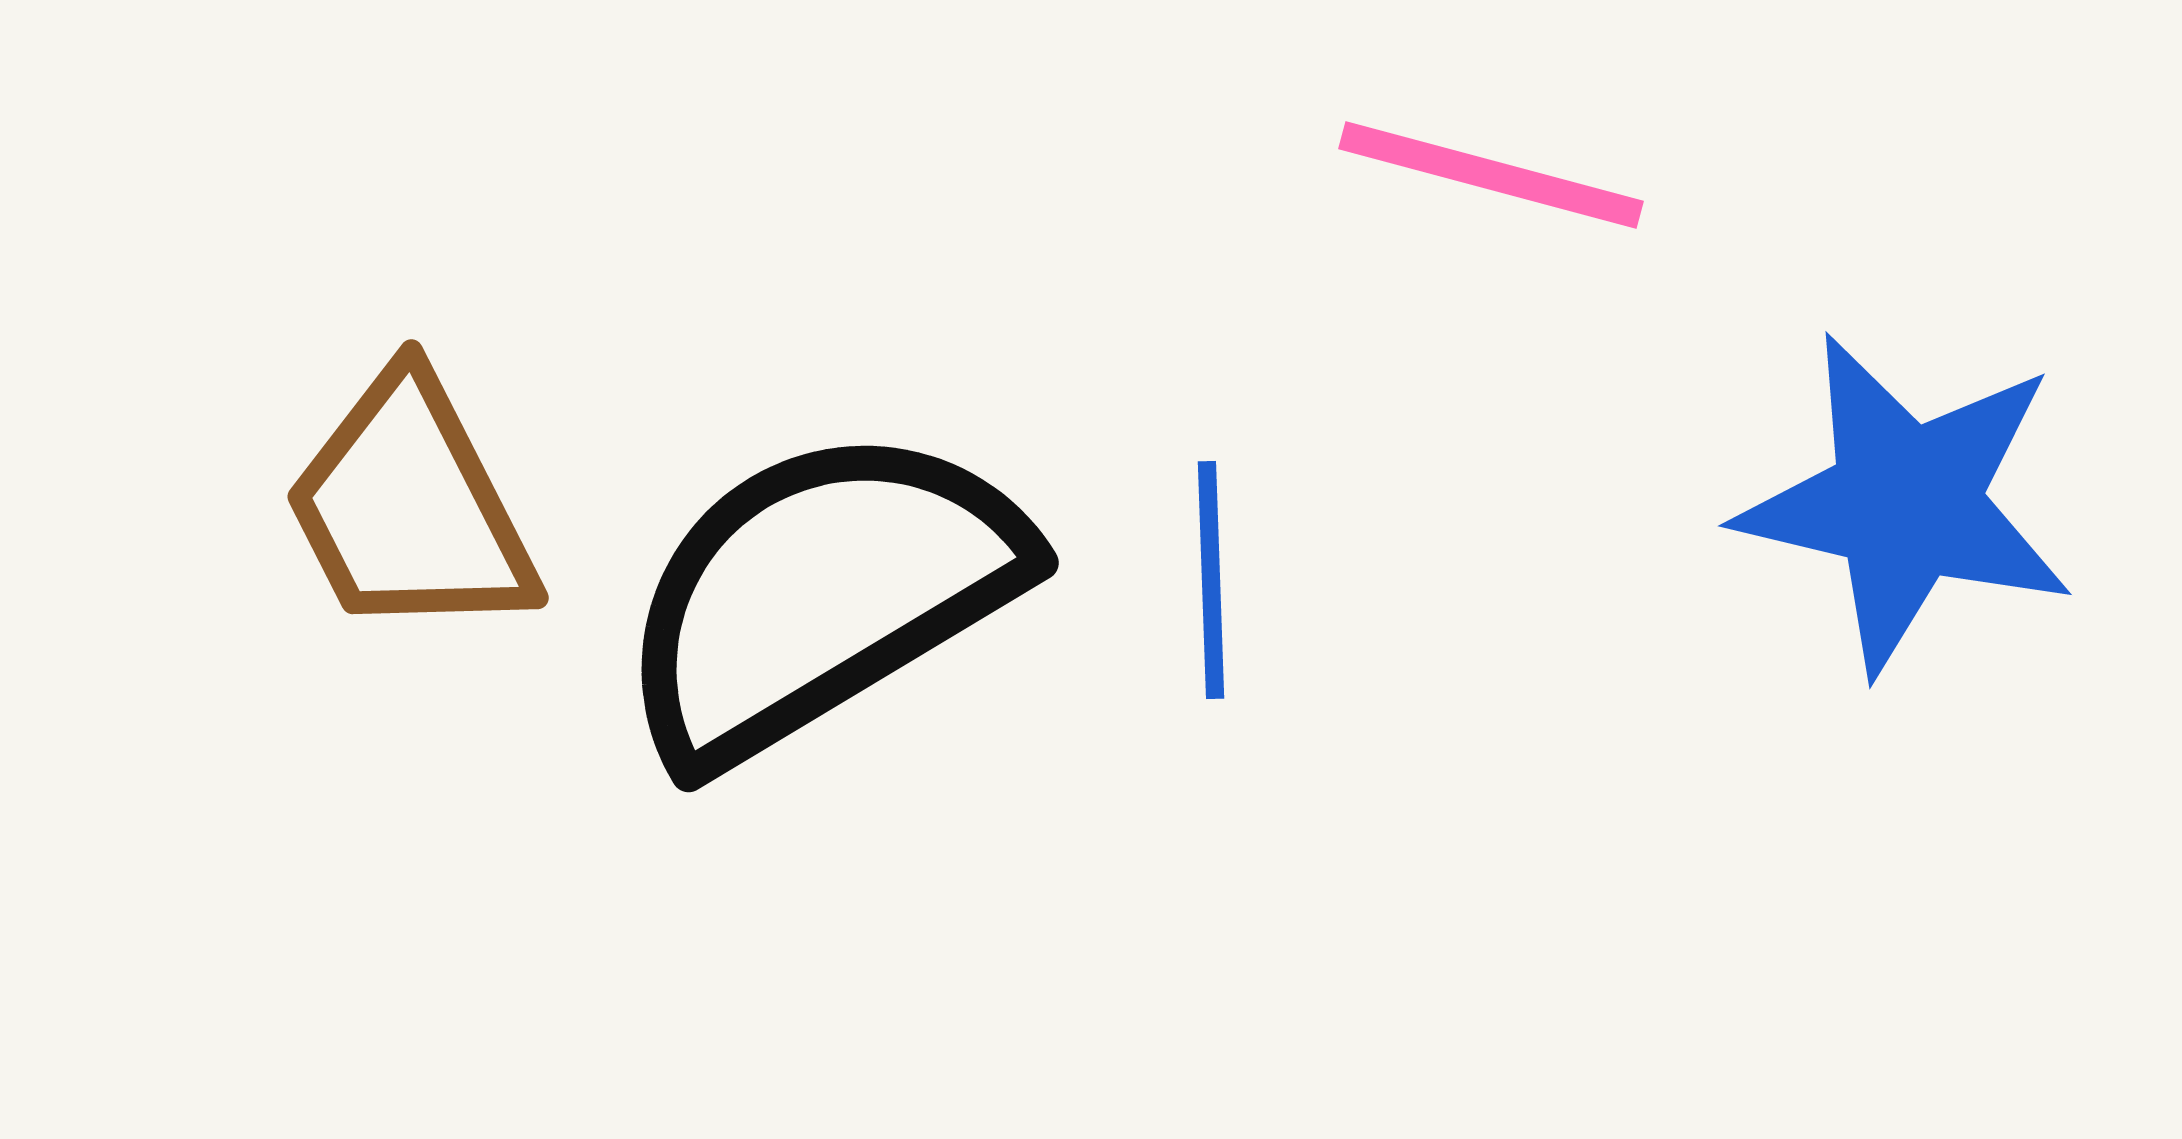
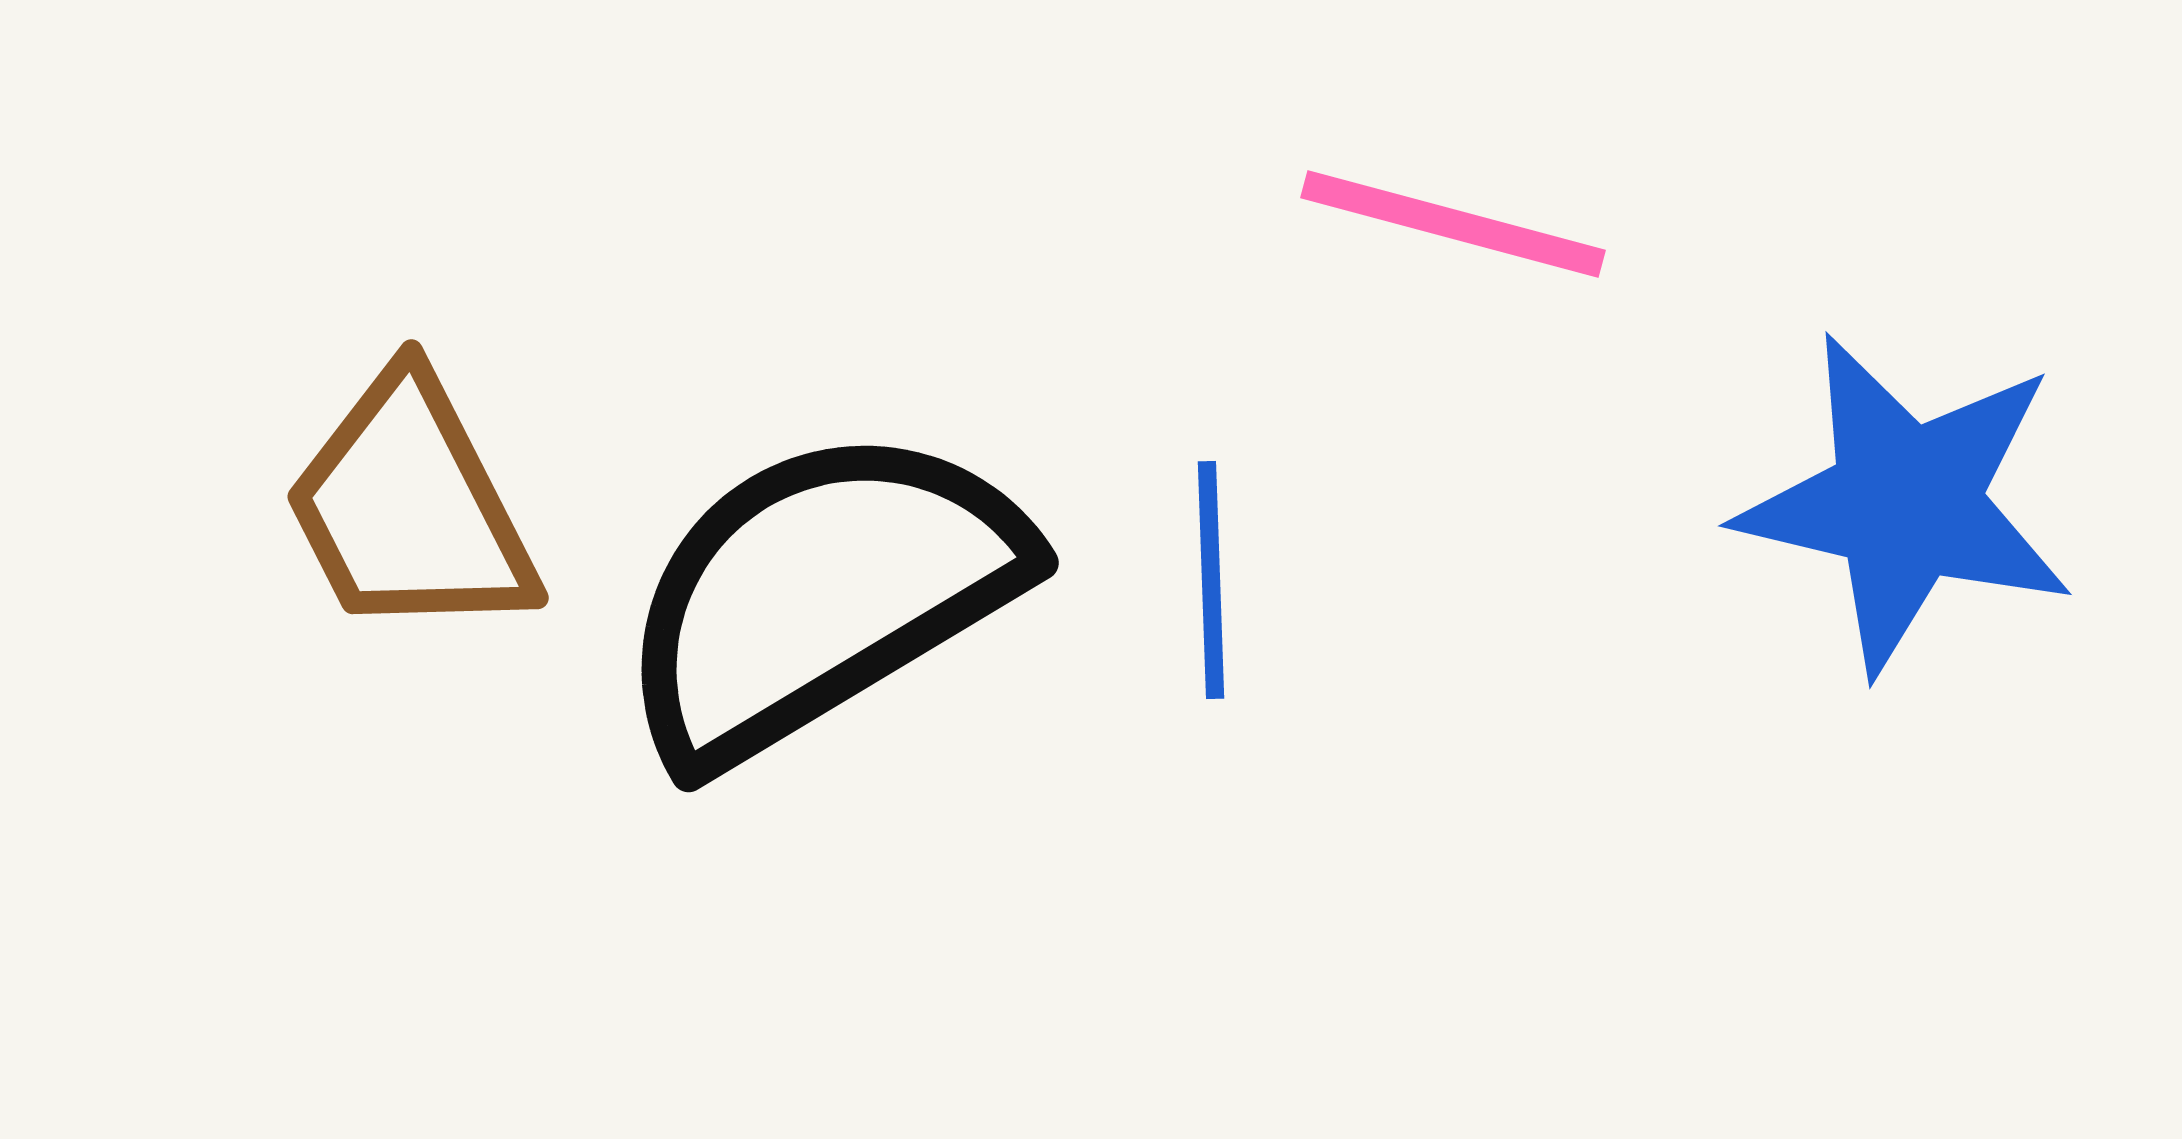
pink line: moved 38 px left, 49 px down
